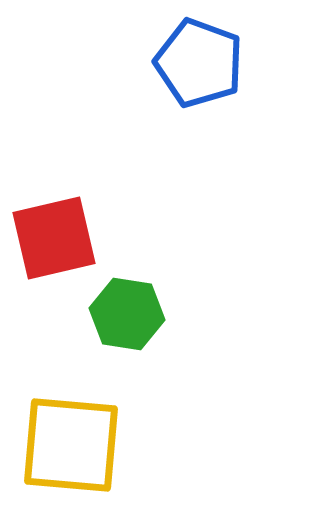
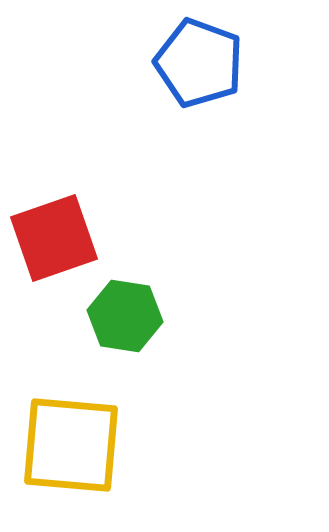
red square: rotated 6 degrees counterclockwise
green hexagon: moved 2 px left, 2 px down
